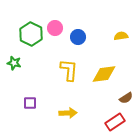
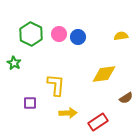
pink circle: moved 4 px right, 6 px down
green star: rotated 16 degrees clockwise
yellow L-shape: moved 13 px left, 15 px down
red rectangle: moved 17 px left
